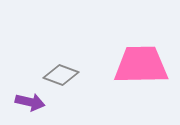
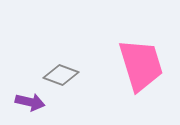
pink trapezoid: rotated 74 degrees clockwise
